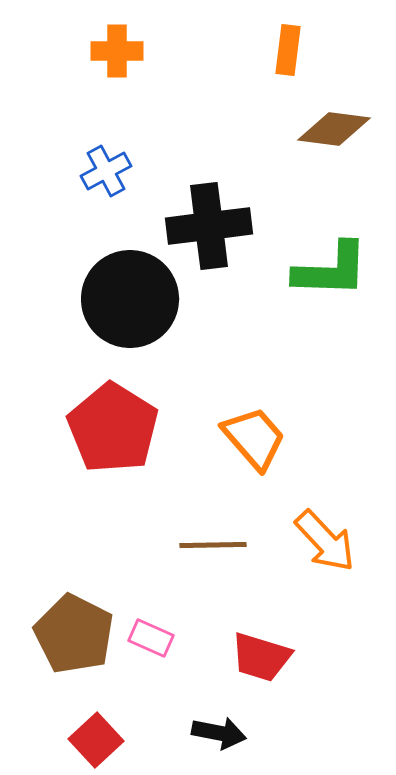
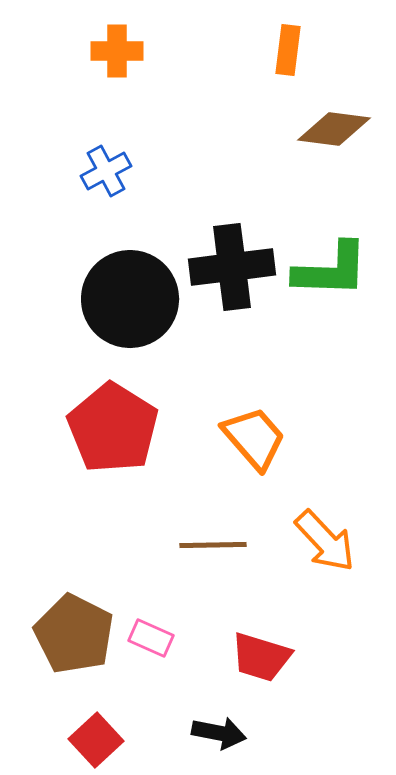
black cross: moved 23 px right, 41 px down
